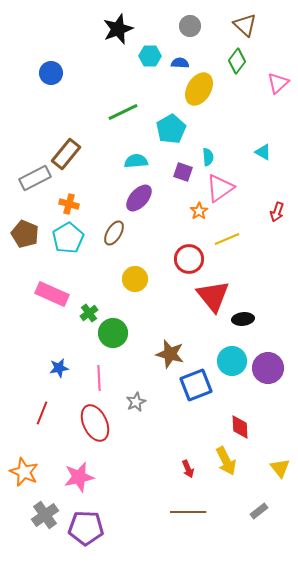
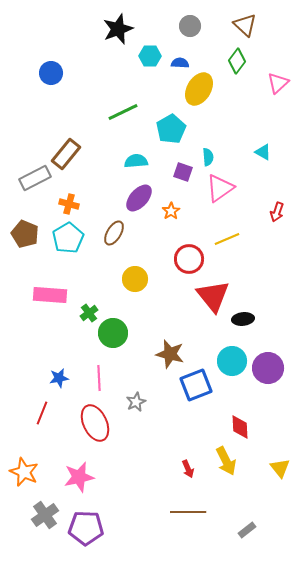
orange star at (199, 211): moved 28 px left
pink rectangle at (52, 294): moved 2 px left, 1 px down; rotated 20 degrees counterclockwise
blue star at (59, 368): moved 10 px down
gray rectangle at (259, 511): moved 12 px left, 19 px down
